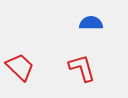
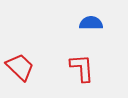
red L-shape: rotated 12 degrees clockwise
